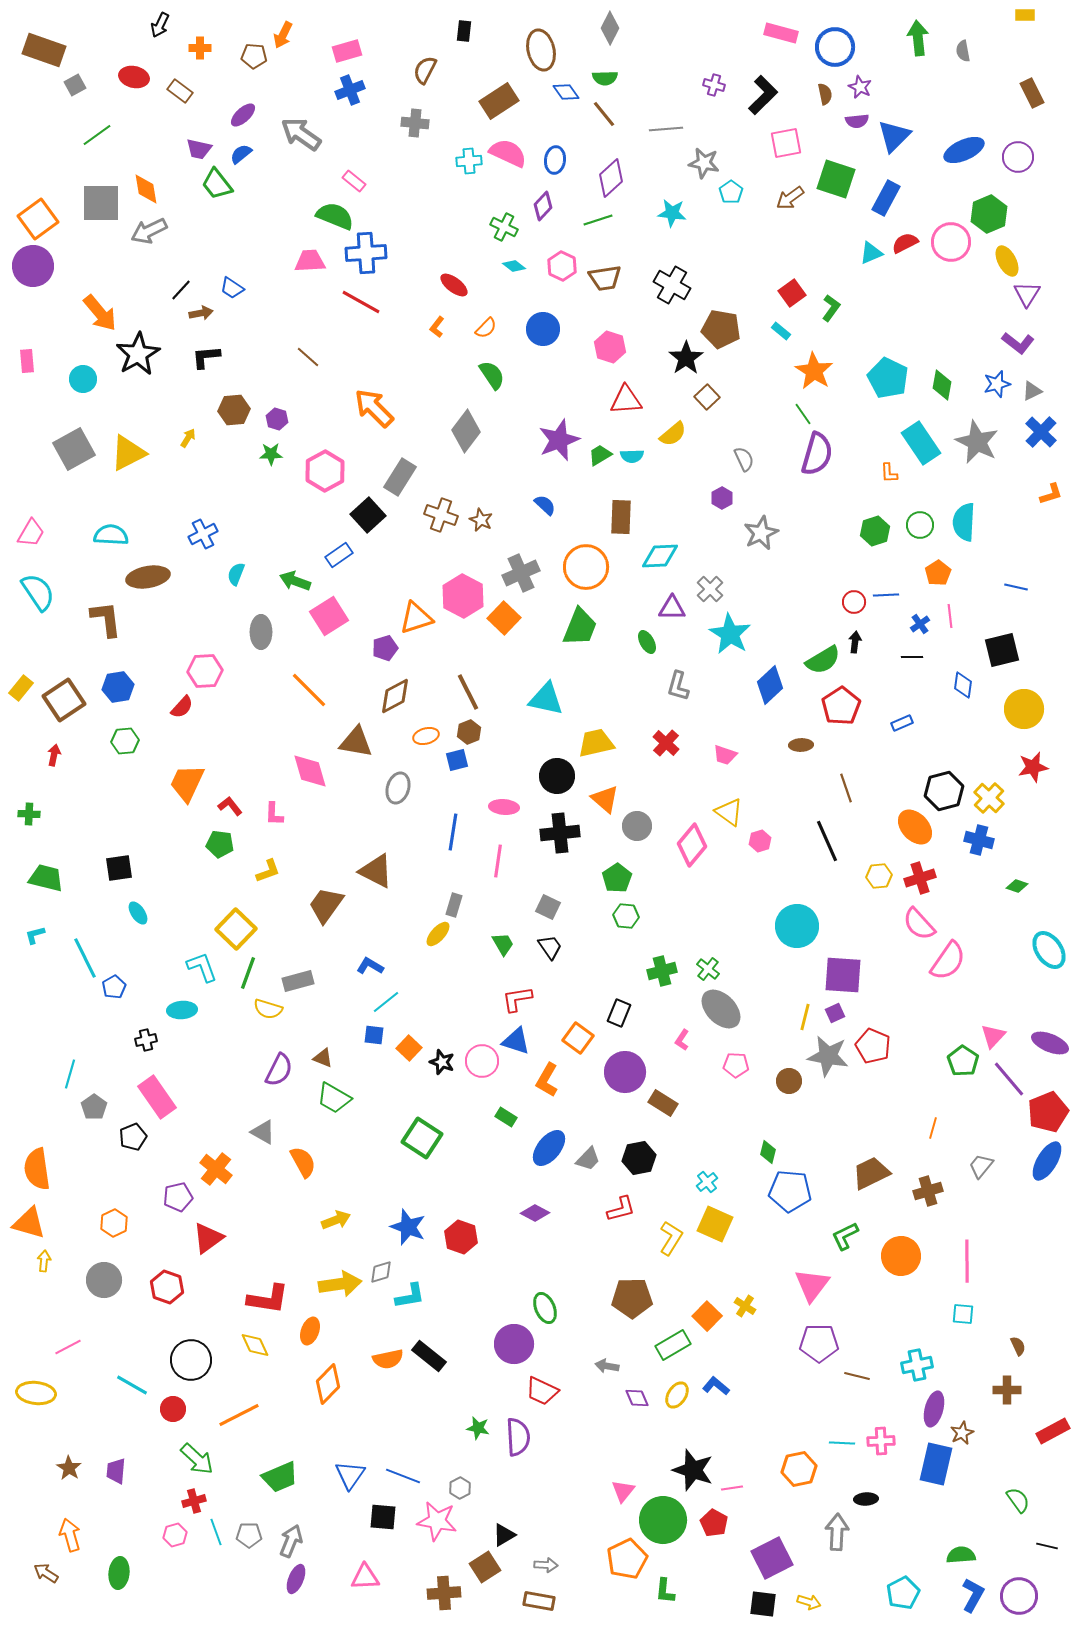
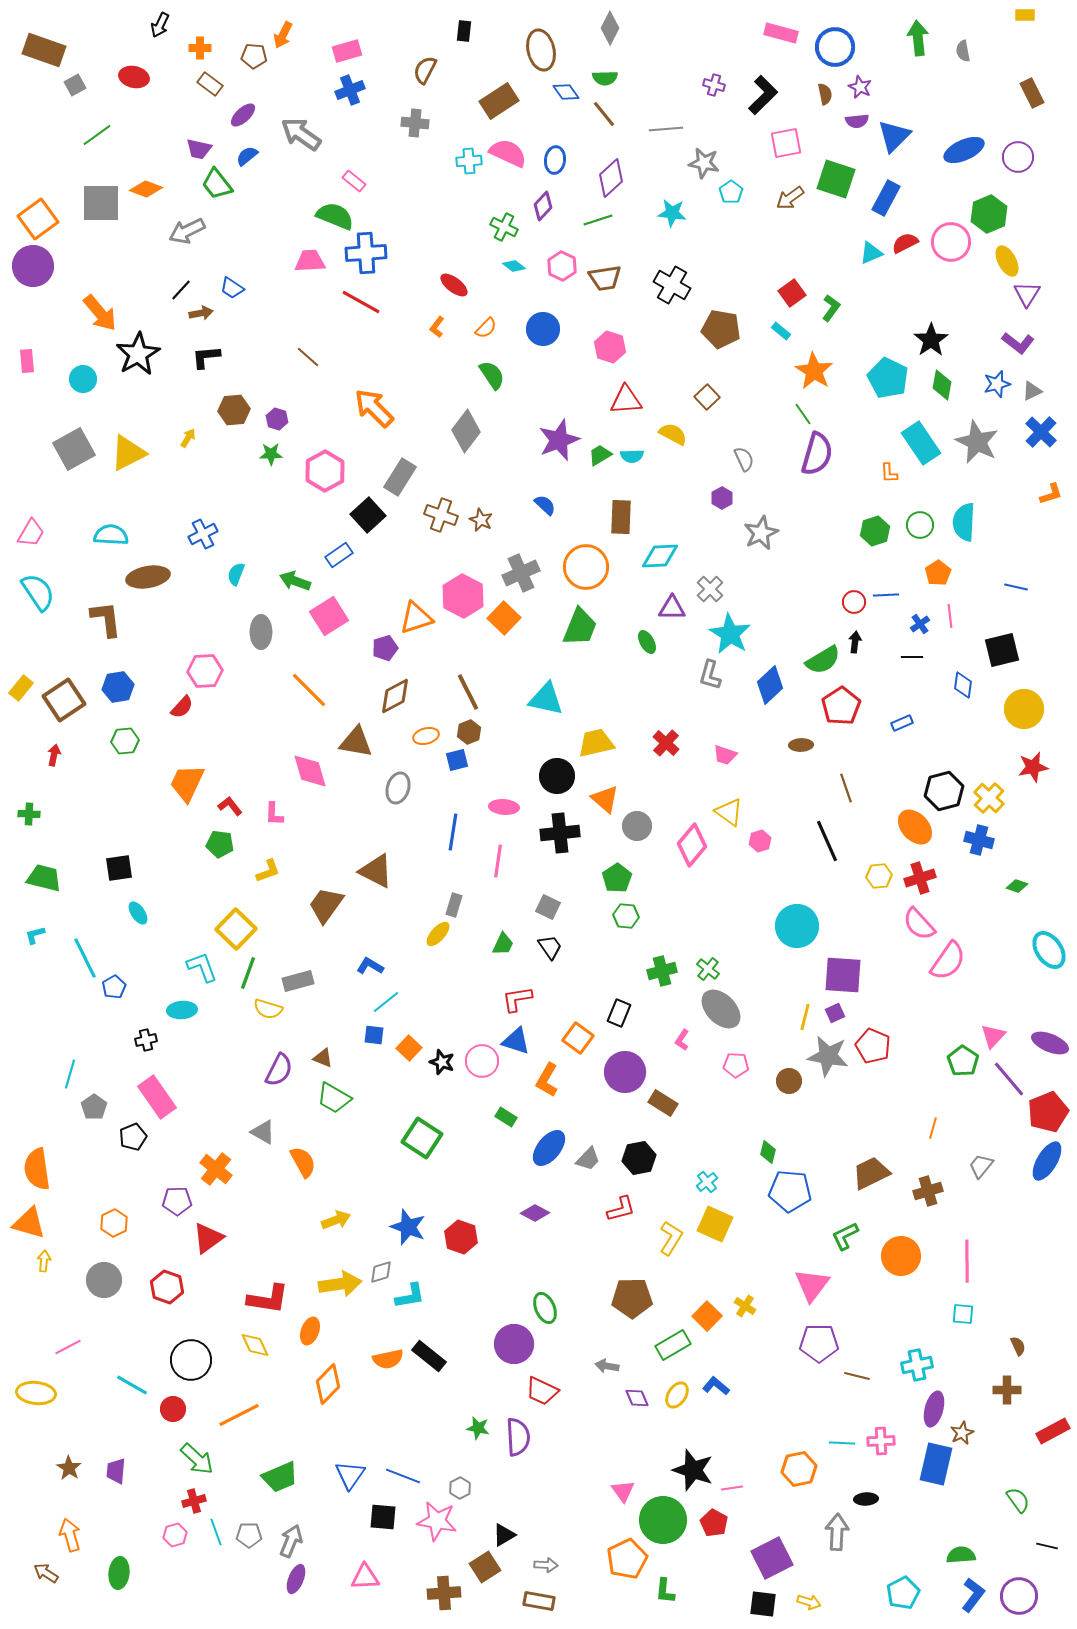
brown rectangle at (180, 91): moved 30 px right, 7 px up
blue semicircle at (241, 154): moved 6 px right, 2 px down
orange diamond at (146, 189): rotated 60 degrees counterclockwise
gray arrow at (149, 231): moved 38 px right
black star at (686, 358): moved 245 px right, 18 px up
yellow semicircle at (673, 434): rotated 112 degrees counterclockwise
gray L-shape at (678, 686): moved 32 px right, 11 px up
green trapezoid at (46, 878): moved 2 px left
green trapezoid at (503, 944): rotated 55 degrees clockwise
purple pentagon at (178, 1197): moved 1 px left, 4 px down; rotated 12 degrees clockwise
pink triangle at (623, 1491): rotated 15 degrees counterclockwise
blue L-shape at (973, 1595): rotated 8 degrees clockwise
